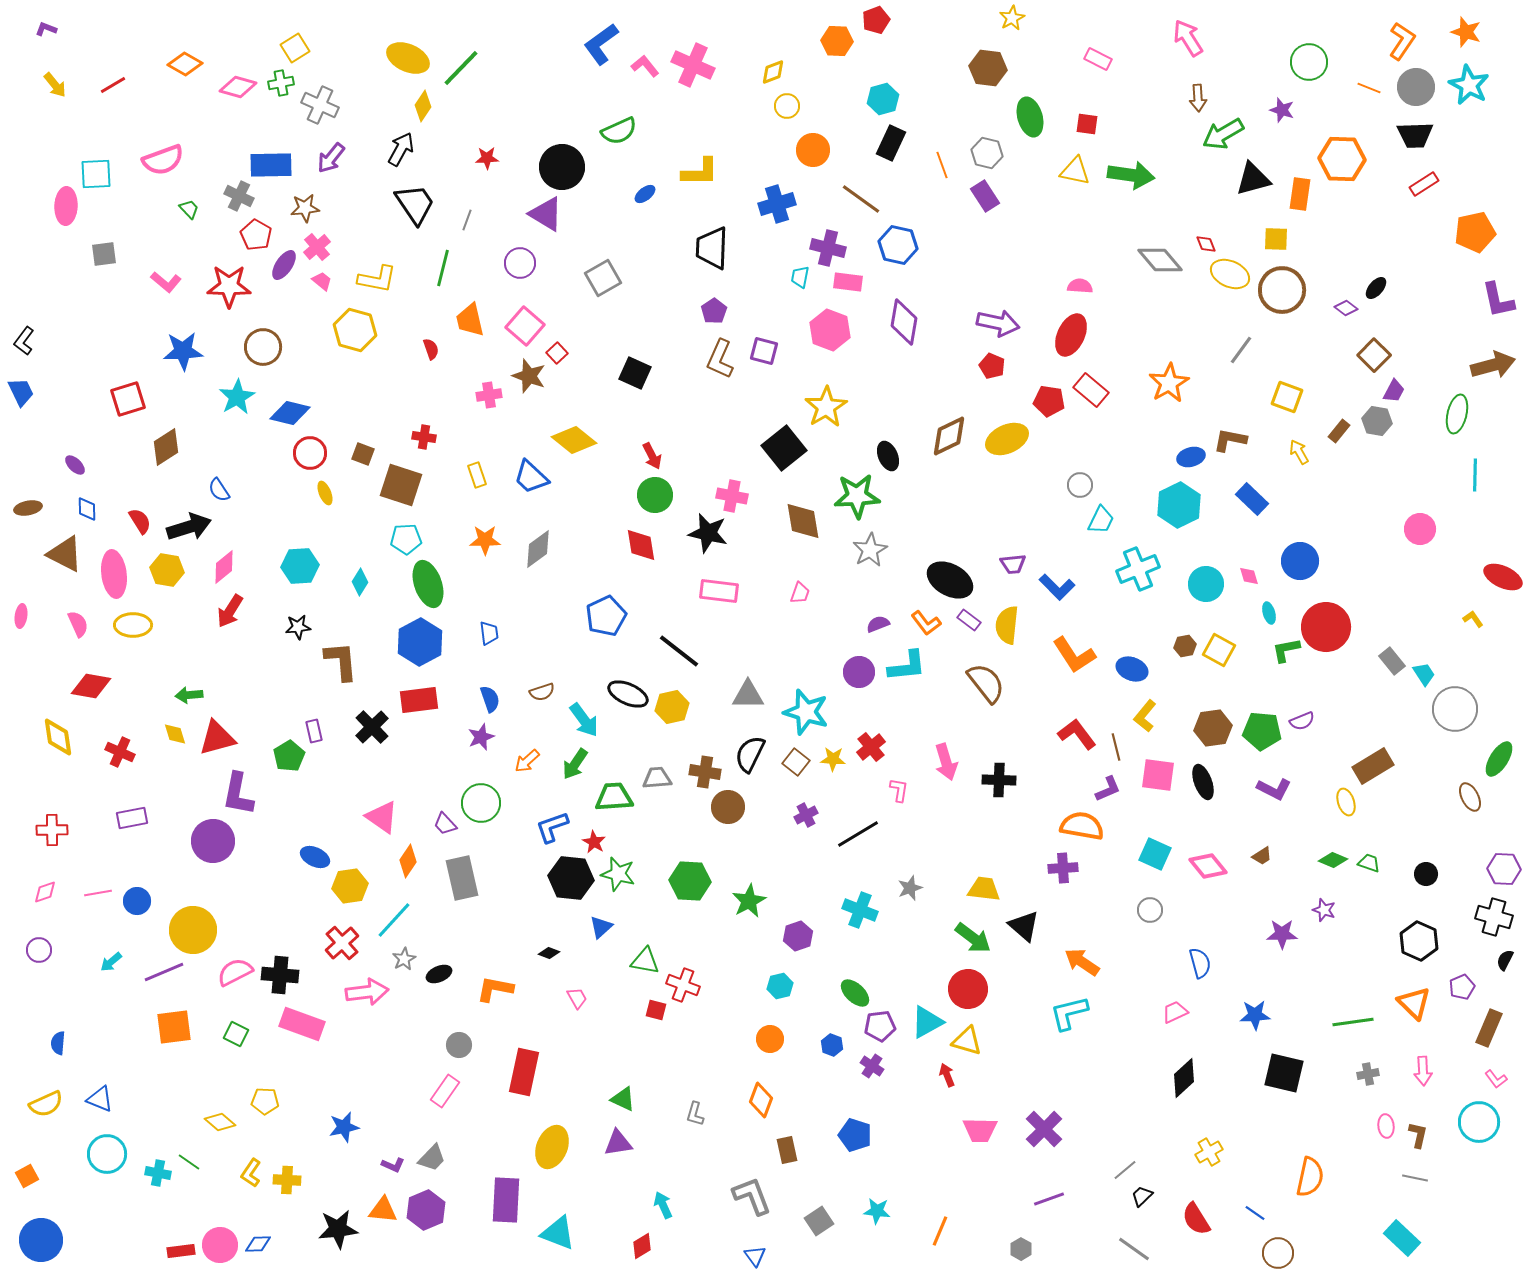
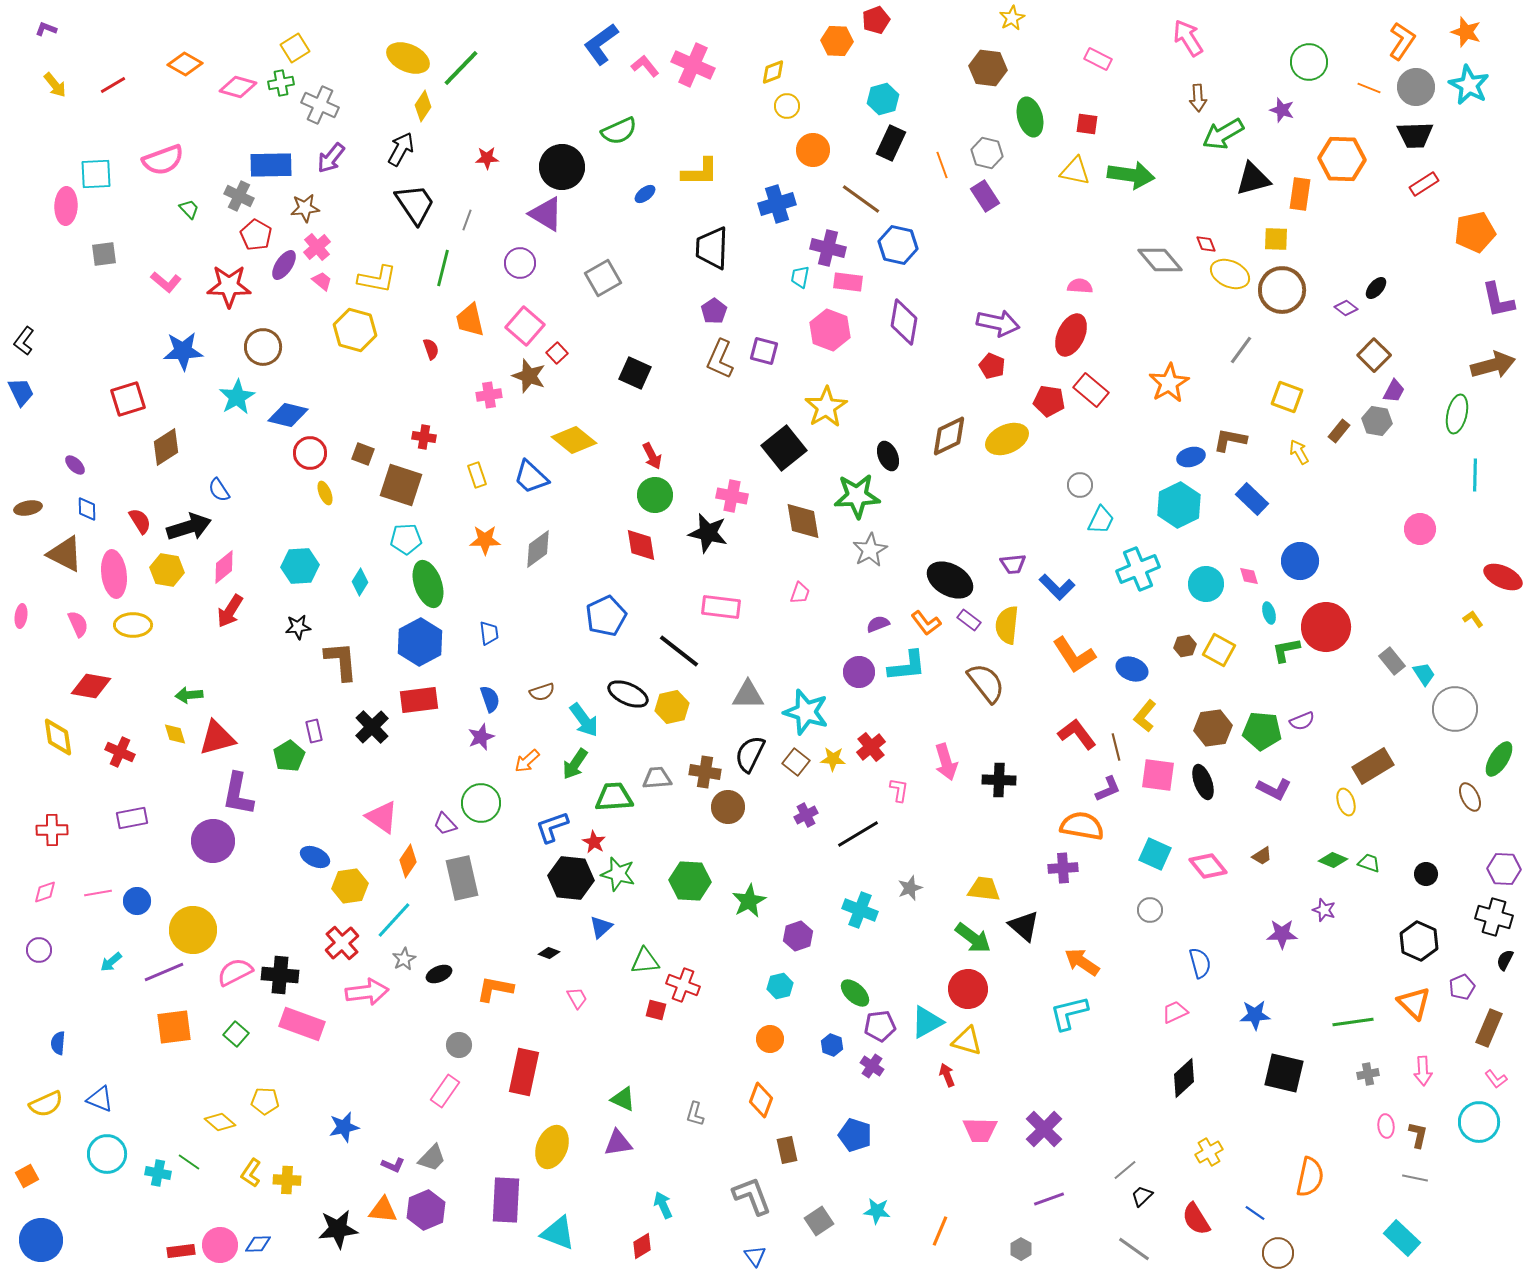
blue diamond at (290, 413): moved 2 px left, 2 px down
pink rectangle at (719, 591): moved 2 px right, 16 px down
green triangle at (645, 961): rotated 16 degrees counterclockwise
green square at (236, 1034): rotated 15 degrees clockwise
